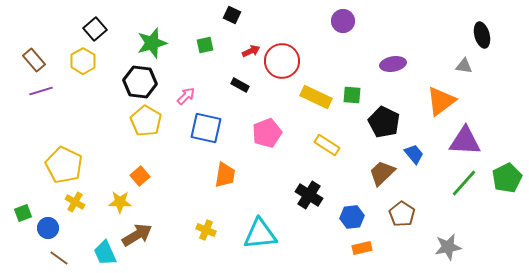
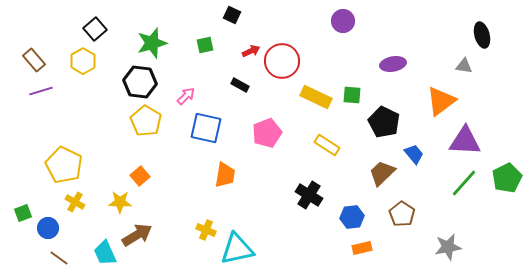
cyan triangle at (260, 234): moved 23 px left, 15 px down; rotated 6 degrees counterclockwise
